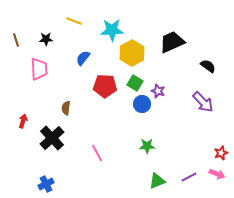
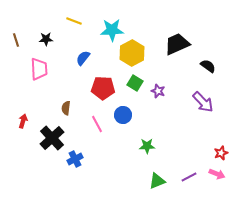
black trapezoid: moved 5 px right, 2 px down
red pentagon: moved 2 px left, 2 px down
blue circle: moved 19 px left, 11 px down
pink line: moved 29 px up
blue cross: moved 29 px right, 25 px up
